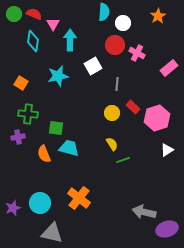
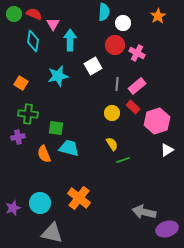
pink rectangle: moved 32 px left, 18 px down
pink hexagon: moved 3 px down
